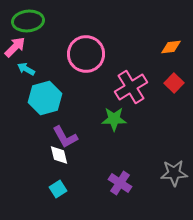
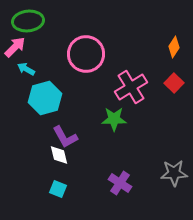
orange diamond: moved 3 px right; rotated 50 degrees counterclockwise
cyan square: rotated 36 degrees counterclockwise
